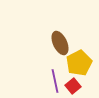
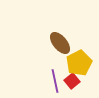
brown ellipse: rotated 15 degrees counterclockwise
red square: moved 1 px left, 5 px up
